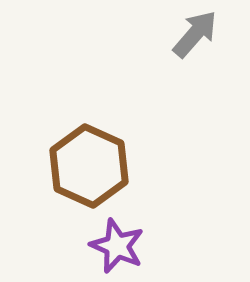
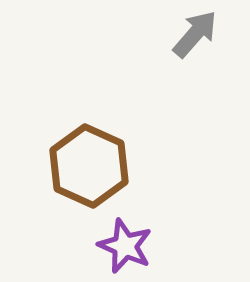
purple star: moved 8 px right
